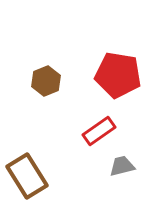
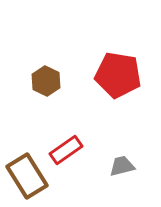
brown hexagon: rotated 12 degrees counterclockwise
red rectangle: moved 33 px left, 19 px down
